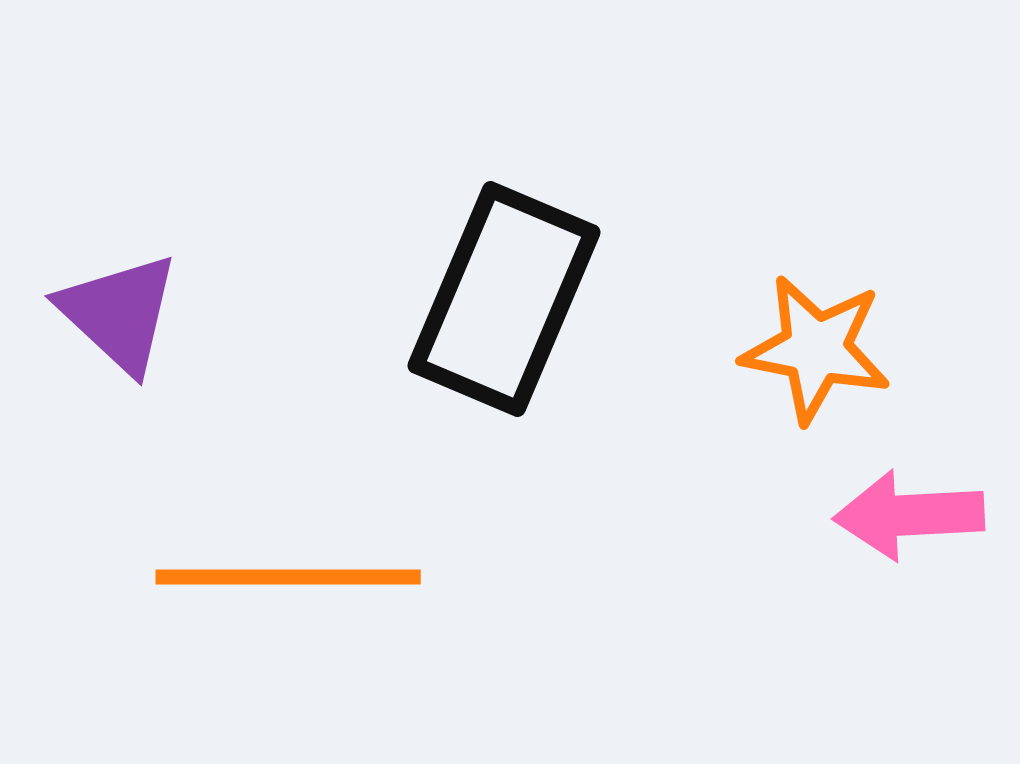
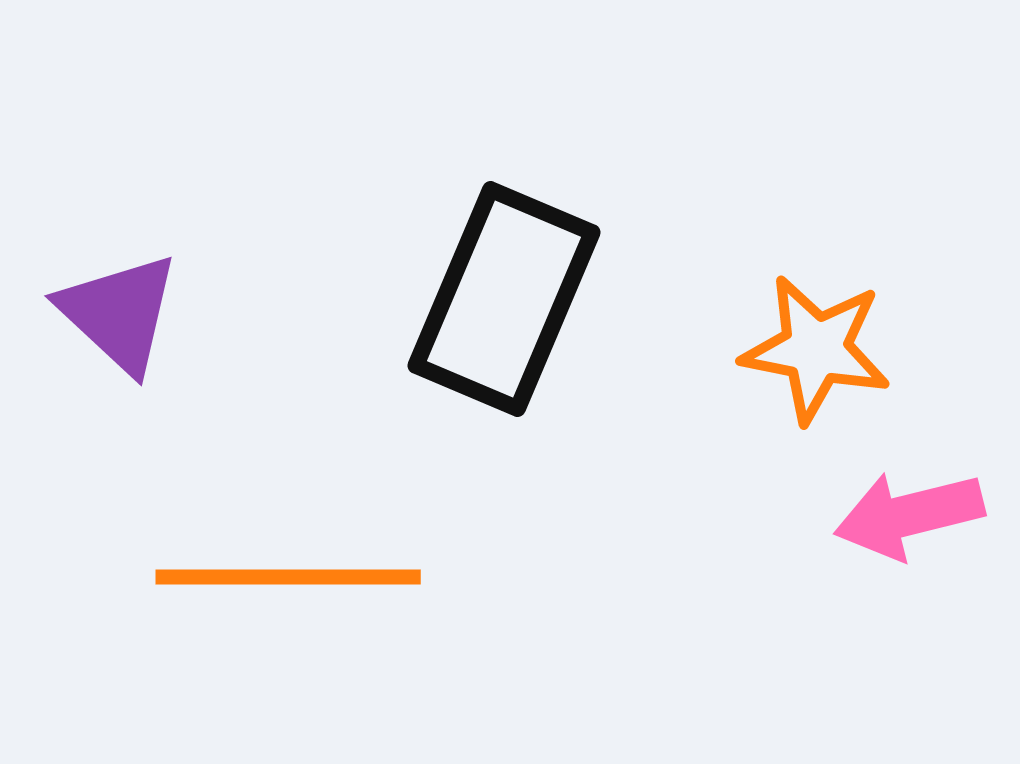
pink arrow: rotated 11 degrees counterclockwise
